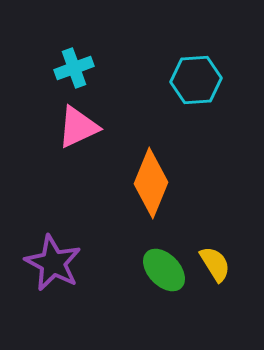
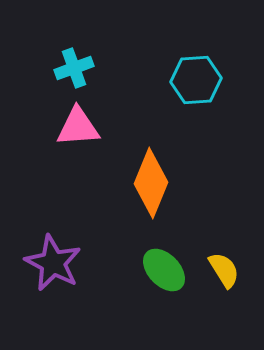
pink triangle: rotated 21 degrees clockwise
yellow semicircle: moved 9 px right, 6 px down
